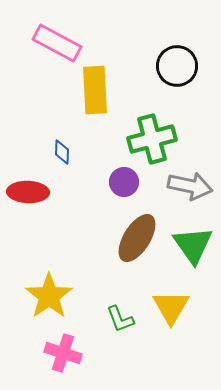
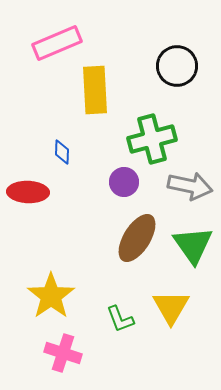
pink rectangle: rotated 51 degrees counterclockwise
yellow star: moved 2 px right
